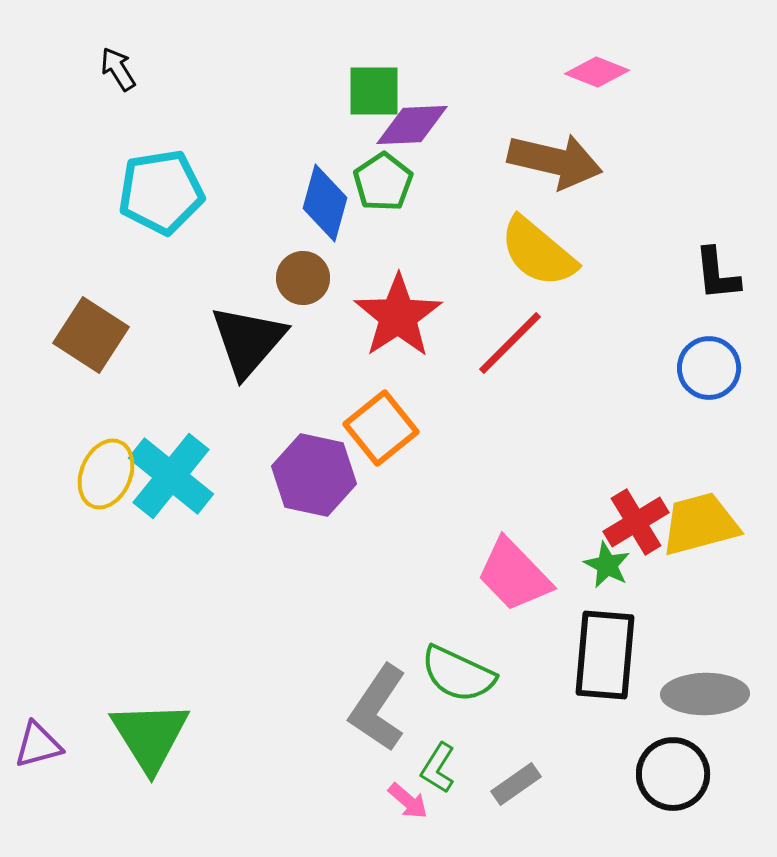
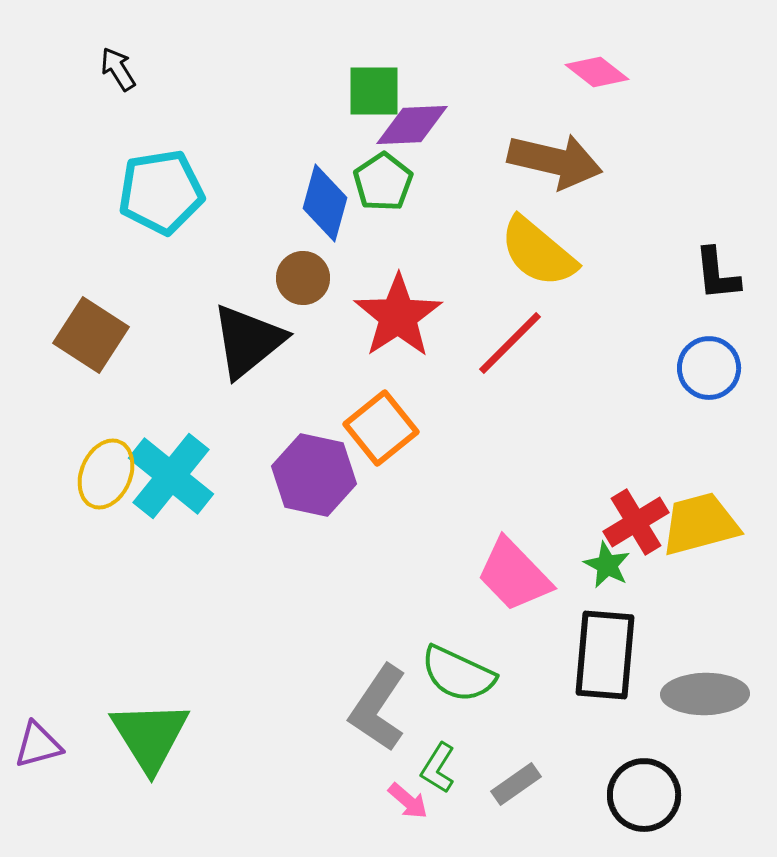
pink diamond: rotated 16 degrees clockwise
black triangle: rotated 10 degrees clockwise
black circle: moved 29 px left, 21 px down
